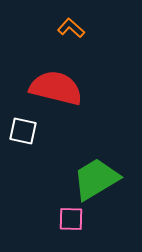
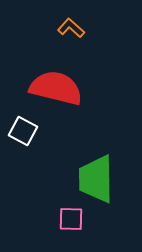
white square: rotated 16 degrees clockwise
green trapezoid: rotated 60 degrees counterclockwise
